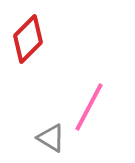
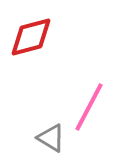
red diamond: moved 3 px right, 2 px up; rotated 30 degrees clockwise
